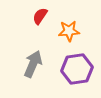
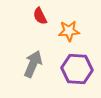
red semicircle: rotated 60 degrees counterclockwise
purple hexagon: rotated 12 degrees clockwise
